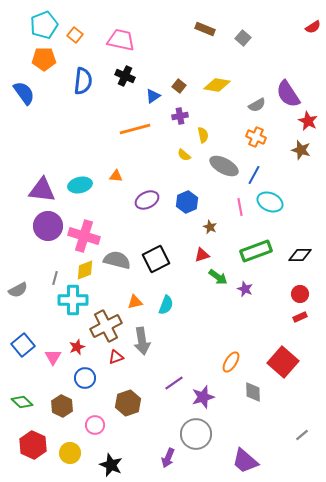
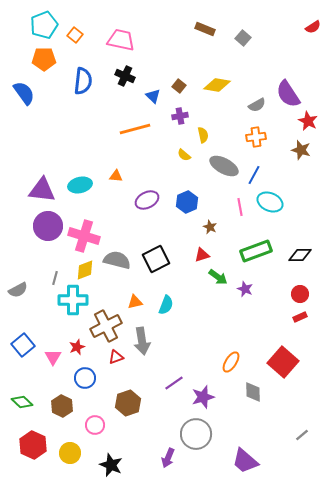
blue triangle at (153, 96): rotated 42 degrees counterclockwise
orange cross at (256, 137): rotated 30 degrees counterclockwise
